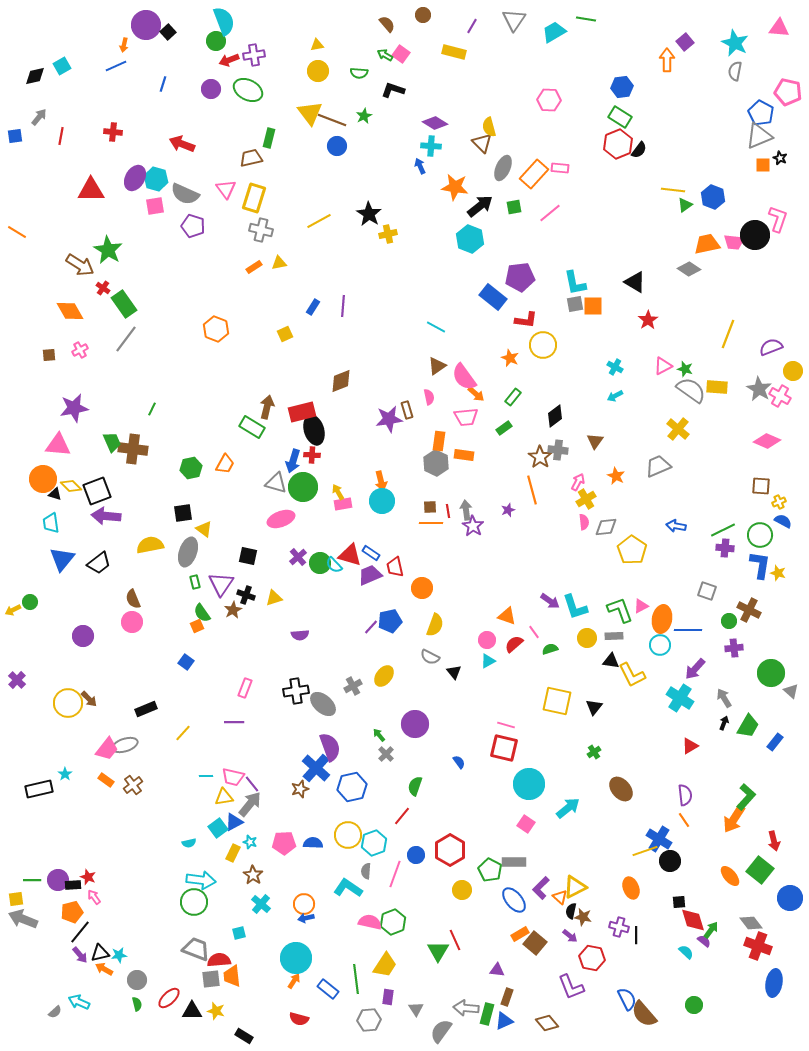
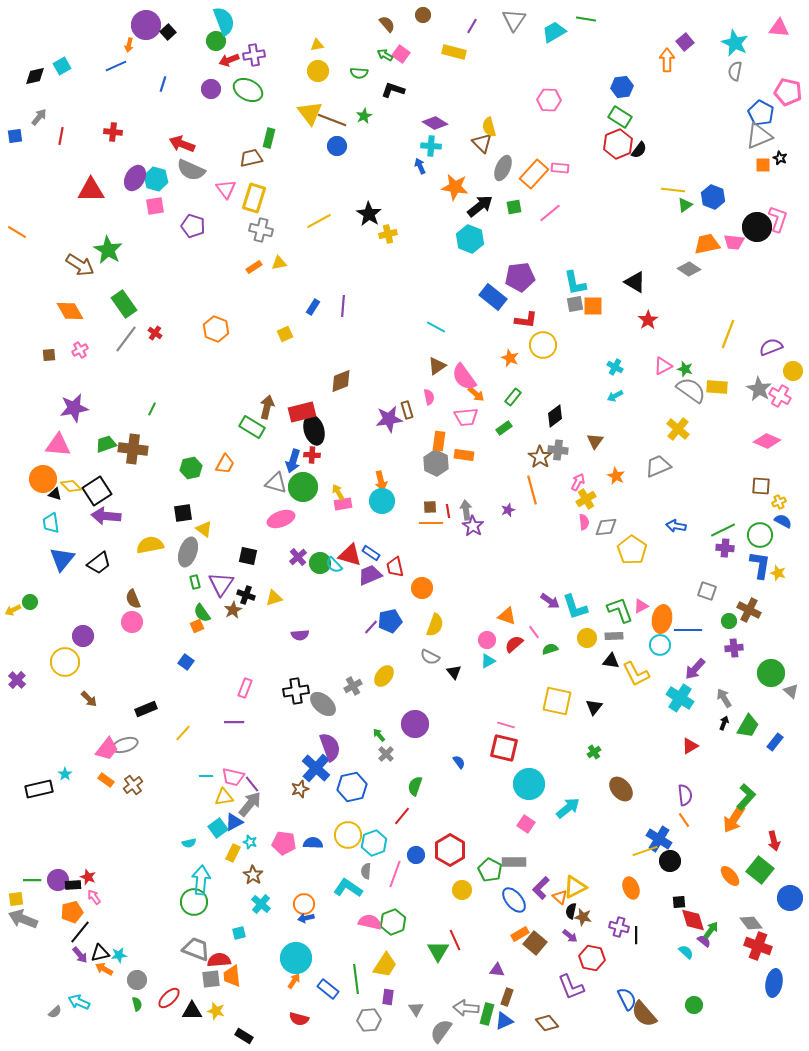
orange arrow at (124, 45): moved 5 px right
gray semicircle at (185, 194): moved 6 px right, 24 px up
black circle at (755, 235): moved 2 px right, 8 px up
red cross at (103, 288): moved 52 px right, 45 px down
green trapezoid at (112, 442): moved 6 px left, 2 px down; rotated 85 degrees counterclockwise
black square at (97, 491): rotated 12 degrees counterclockwise
yellow L-shape at (632, 675): moved 4 px right, 1 px up
yellow circle at (68, 703): moved 3 px left, 41 px up
pink pentagon at (284, 843): rotated 10 degrees clockwise
cyan arrow at (201, 880): rotated 92 degrees counterclockwise
